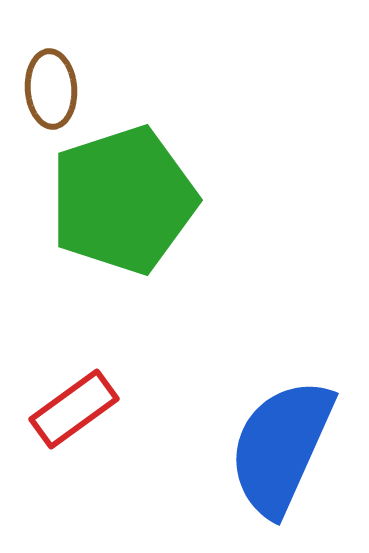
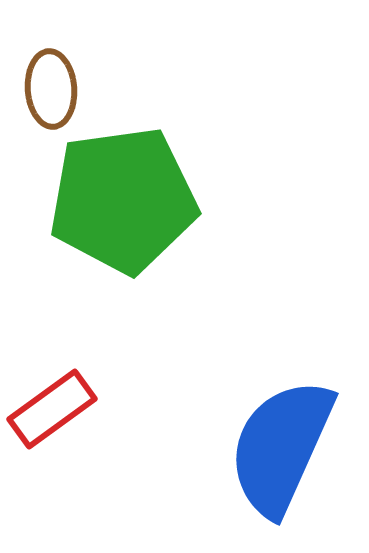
green pentagon: rotated 10 degrees clockwise
red rectangle: moved 22 px left
